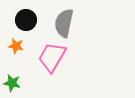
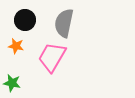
black circle: moved 1 px left
